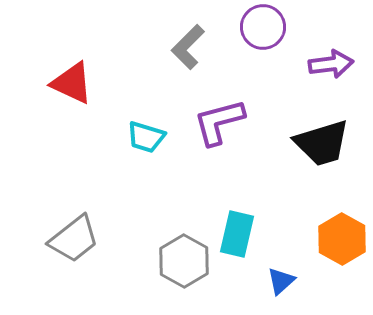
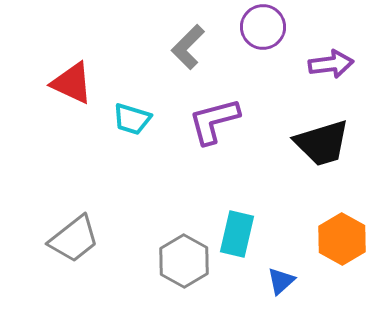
purple L-shape: moved 5 px left, 1 px up
cyan trapezoid: moved 14 px left, 18 px up
